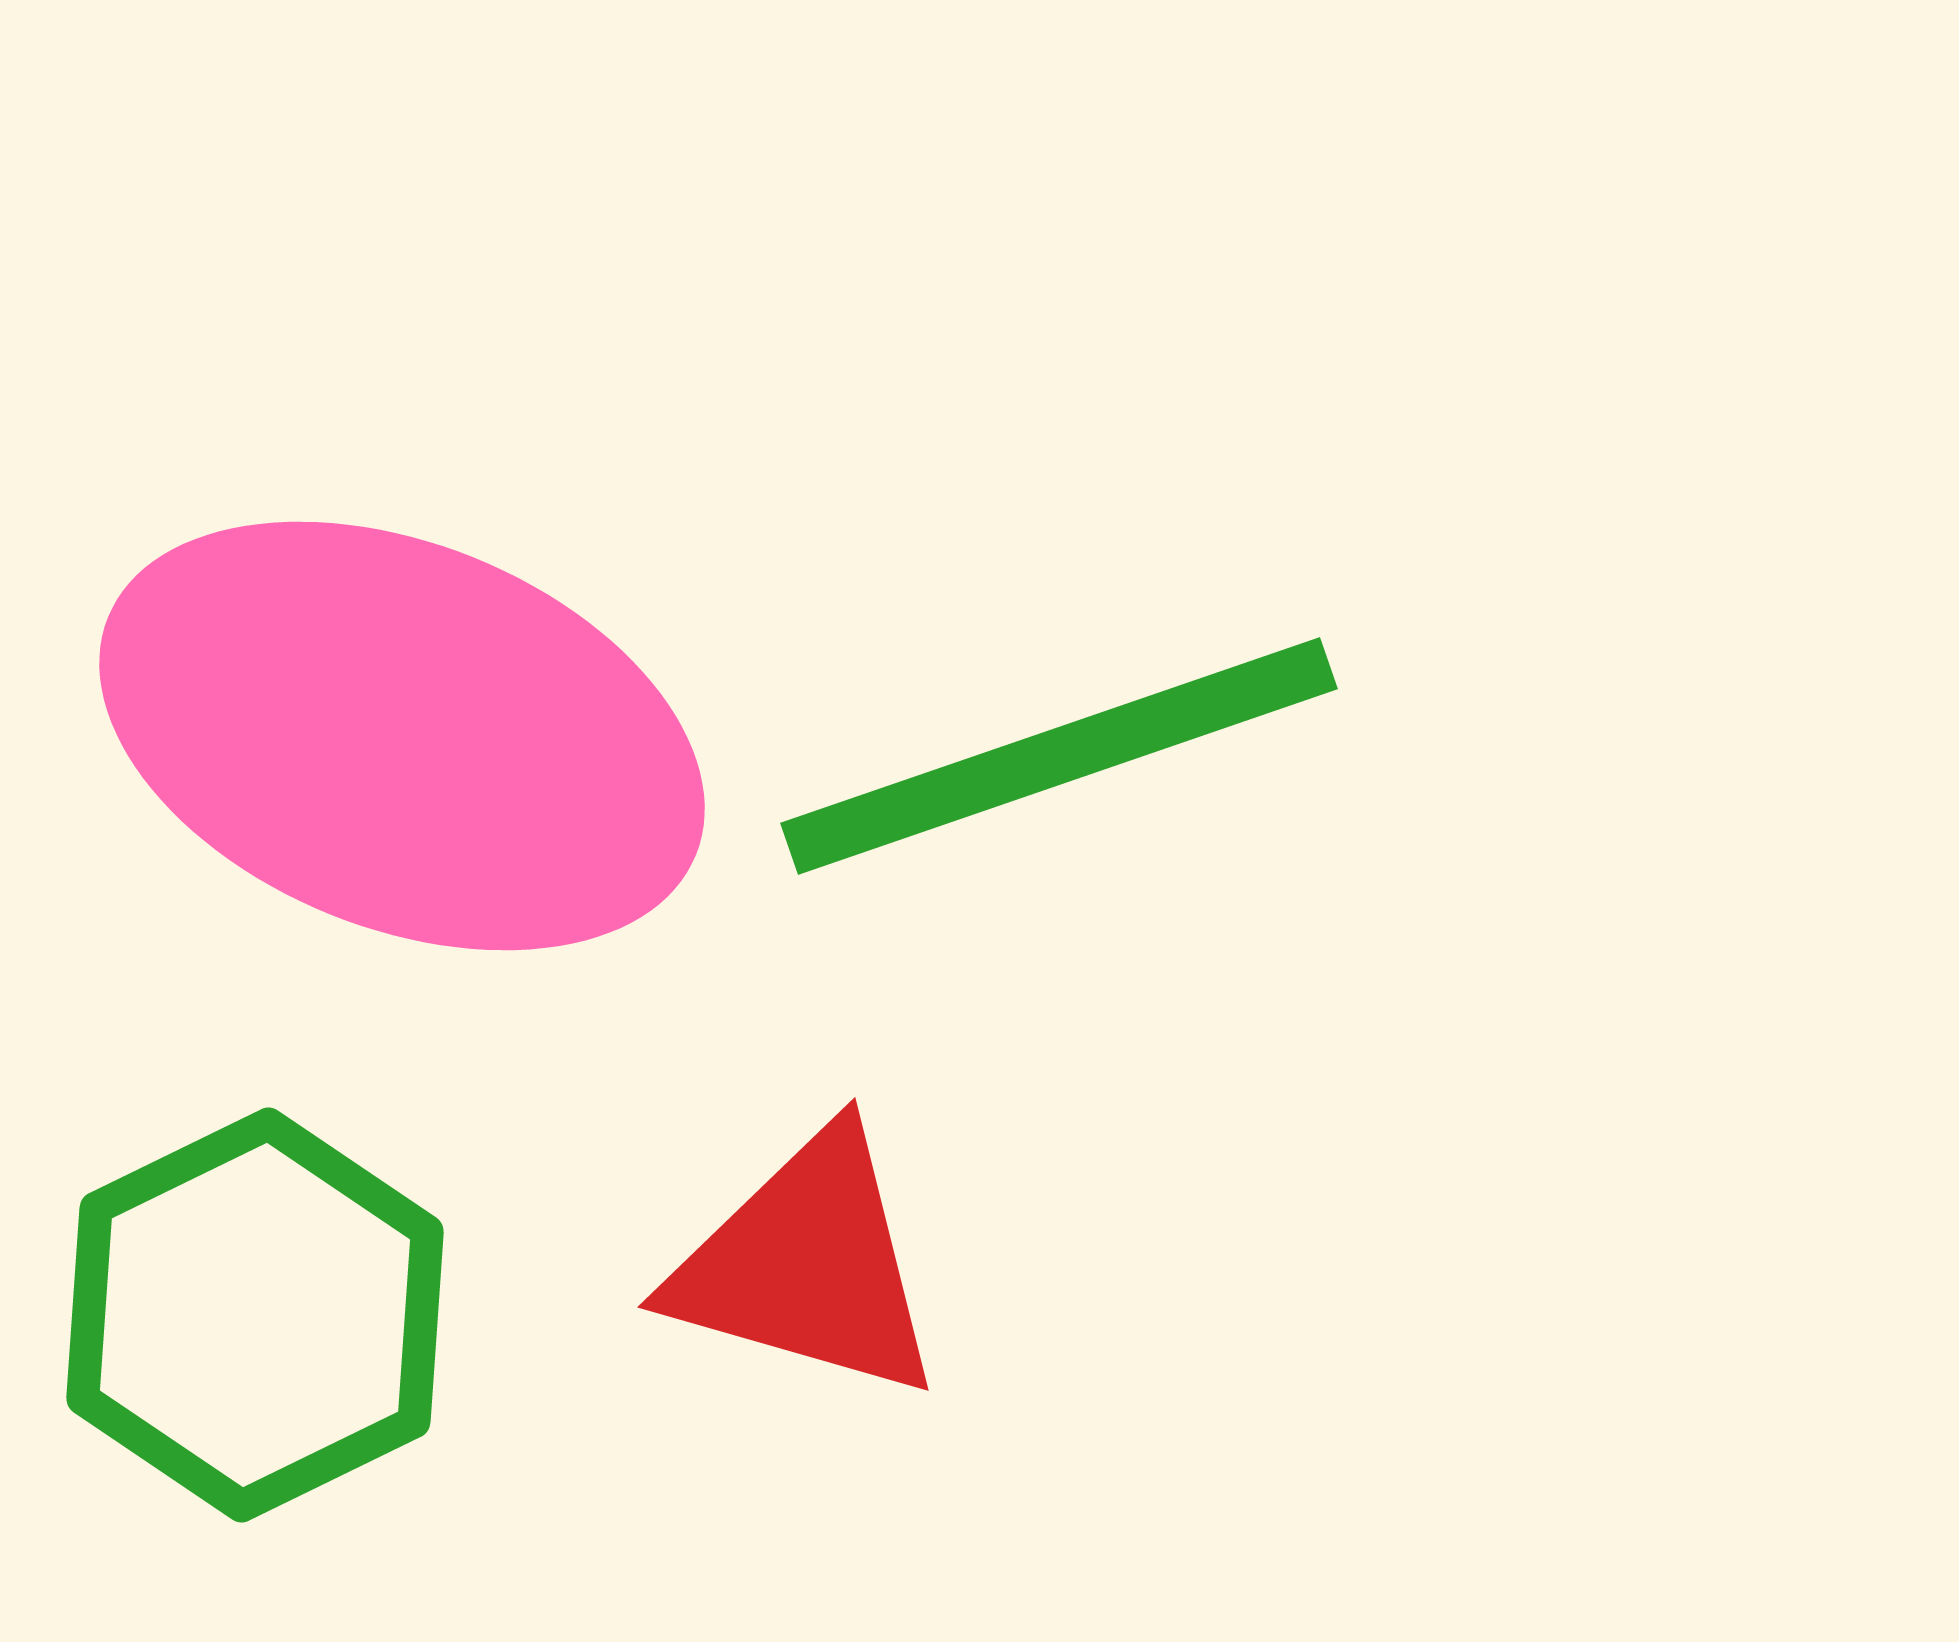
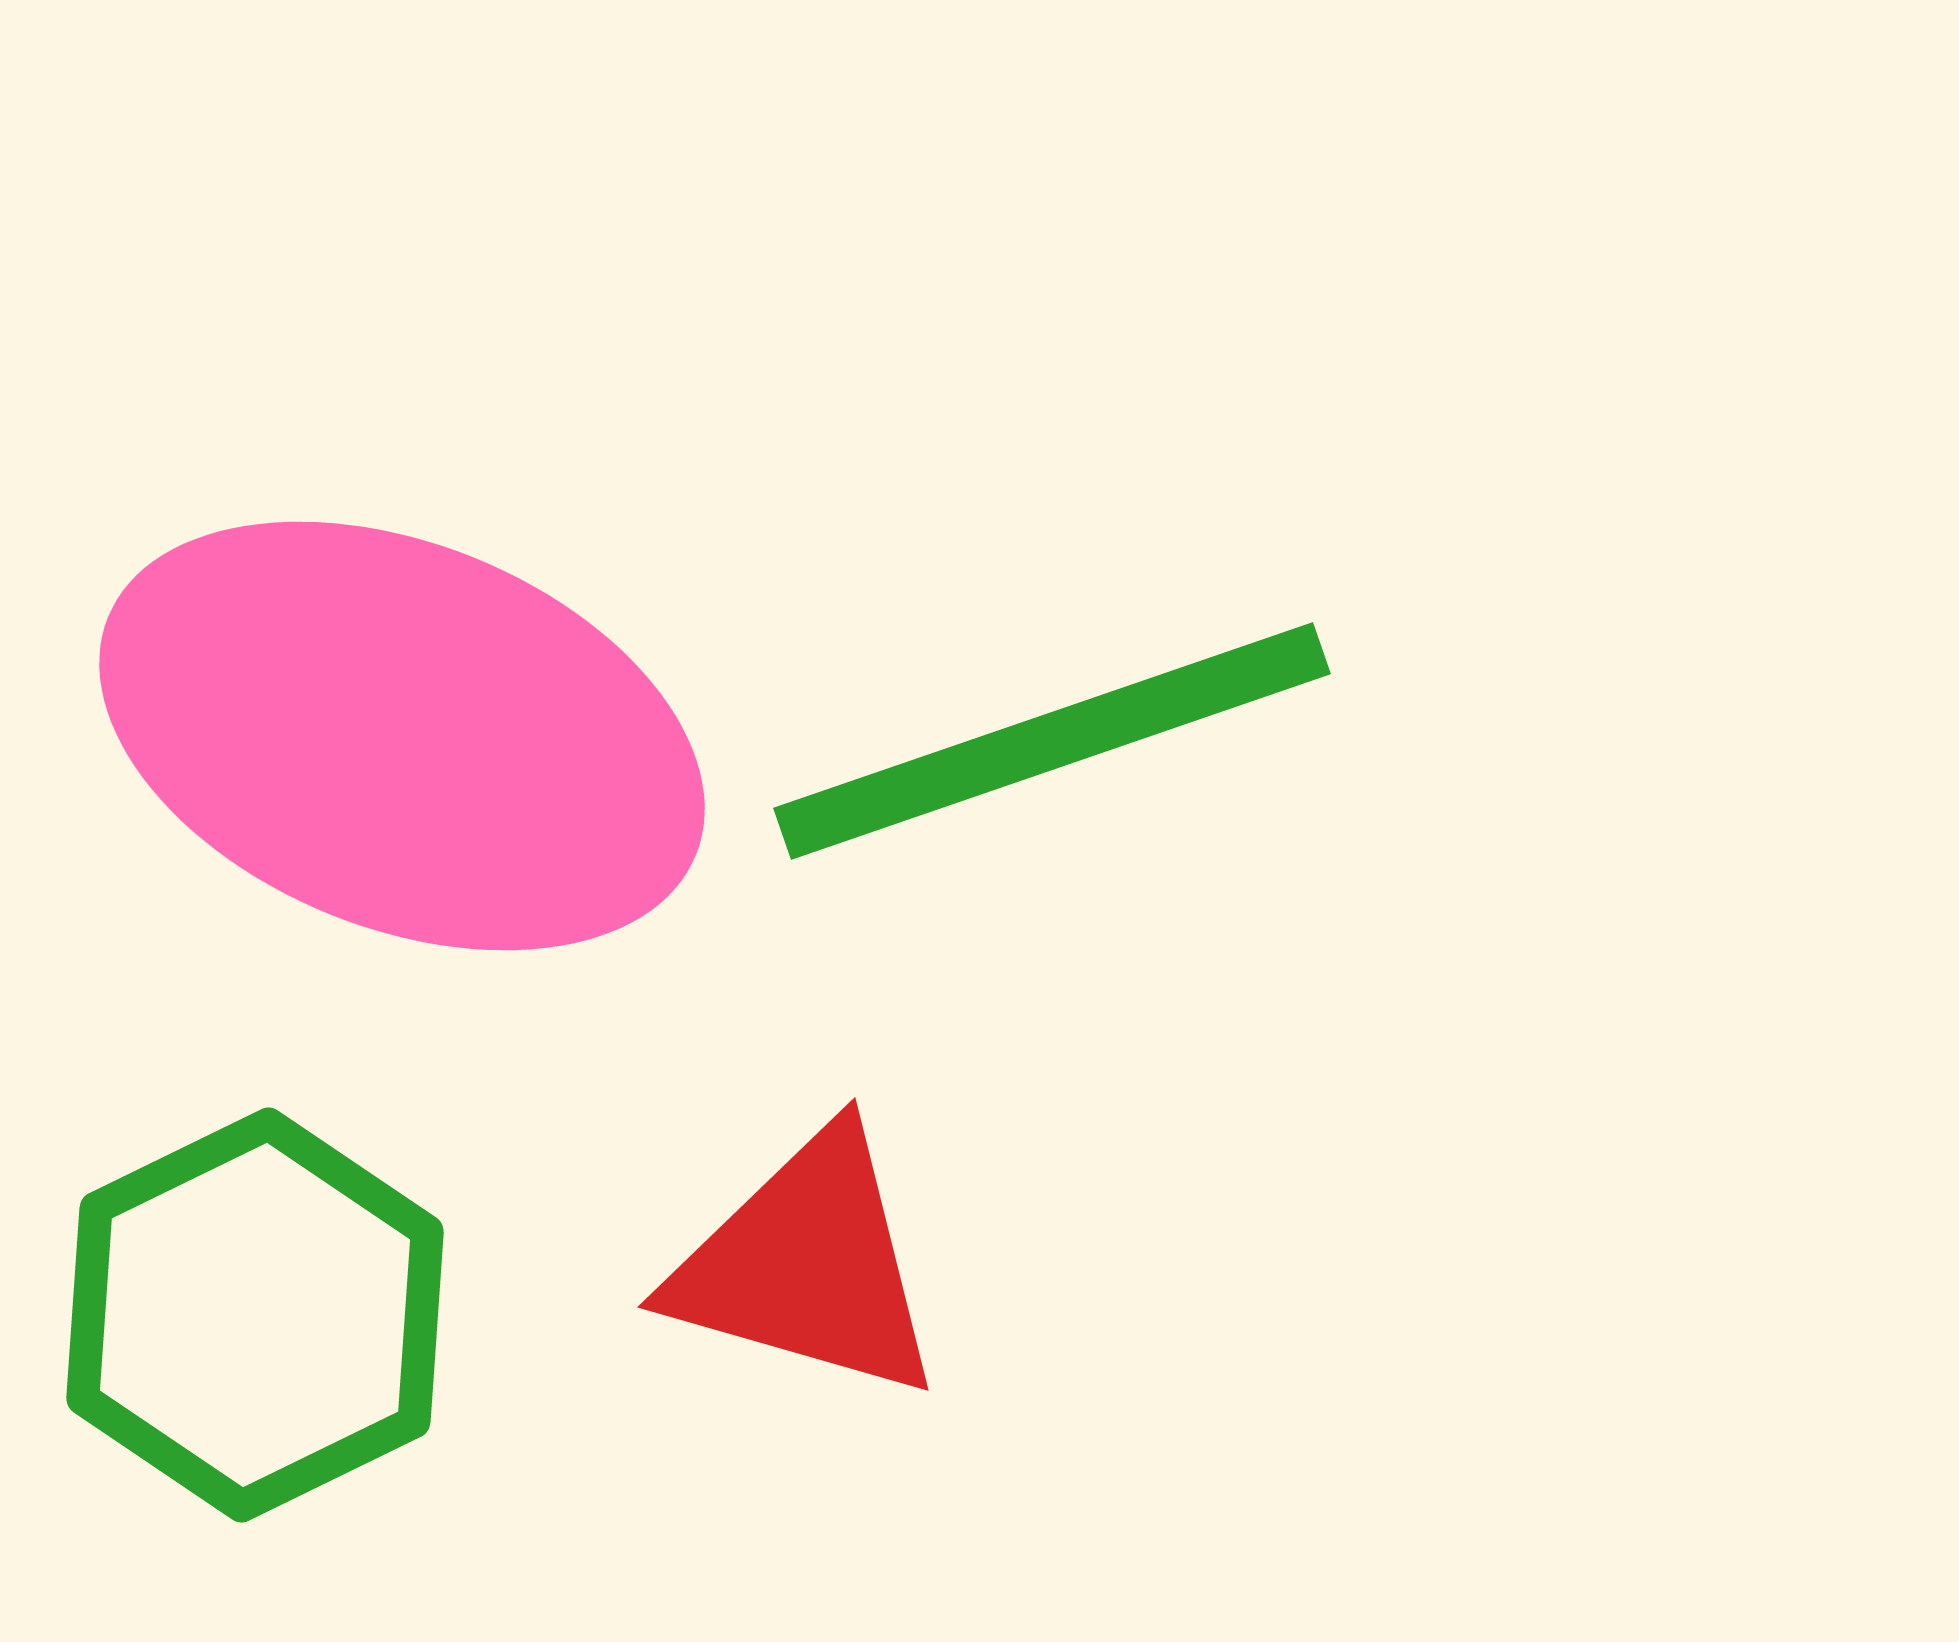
green line: moved 7 px left, 15 px up
